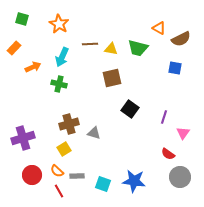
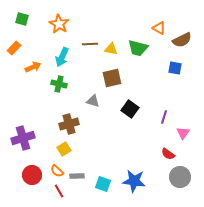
brown semicircle: moved 1 px right, 1 px down
gray triangle: moved 1 px left, 32 px up
